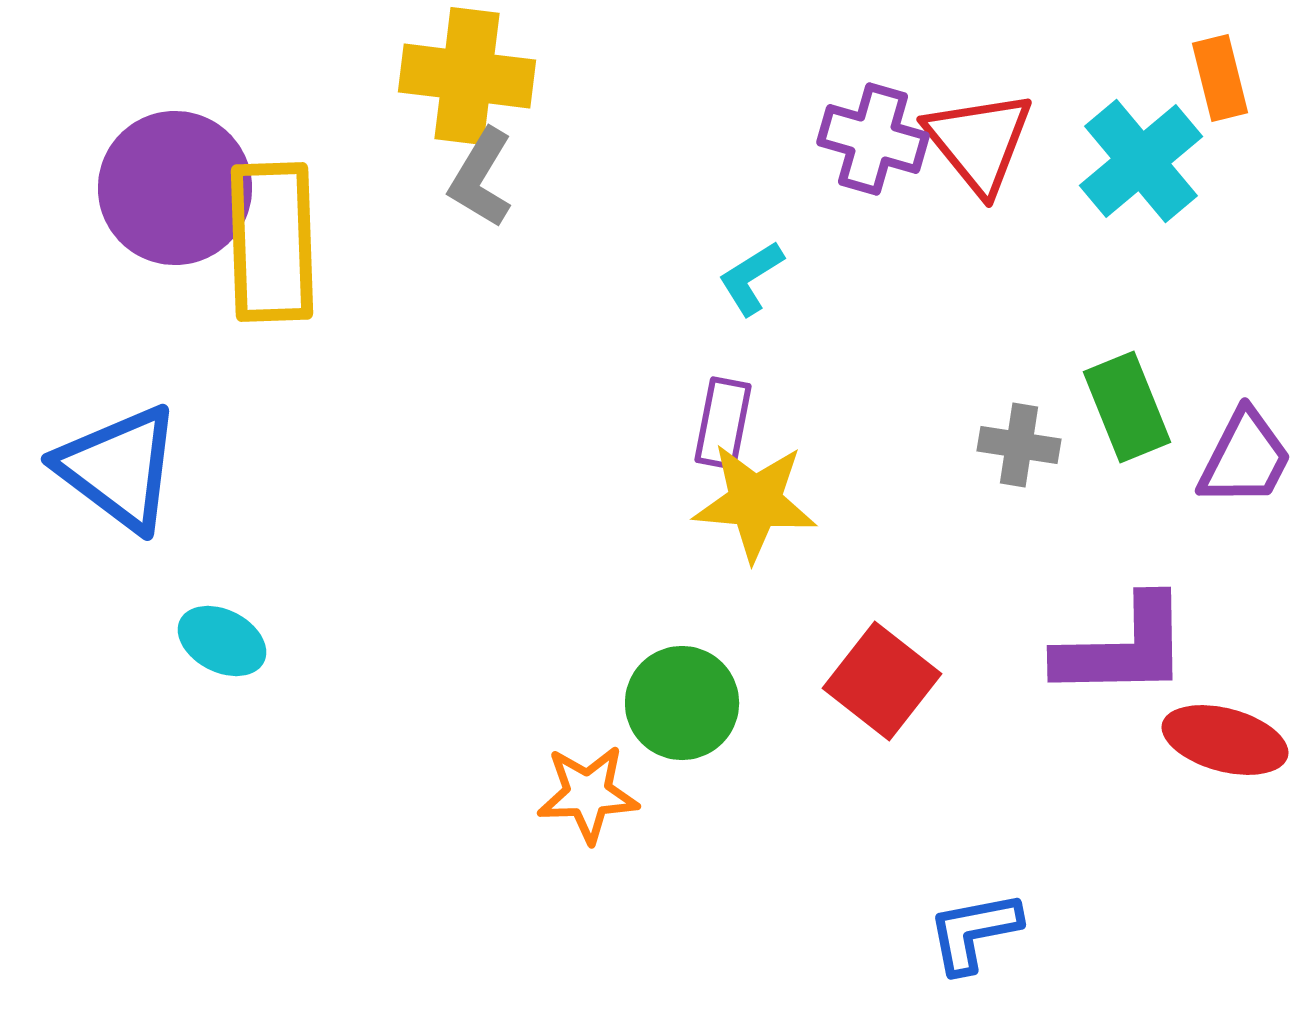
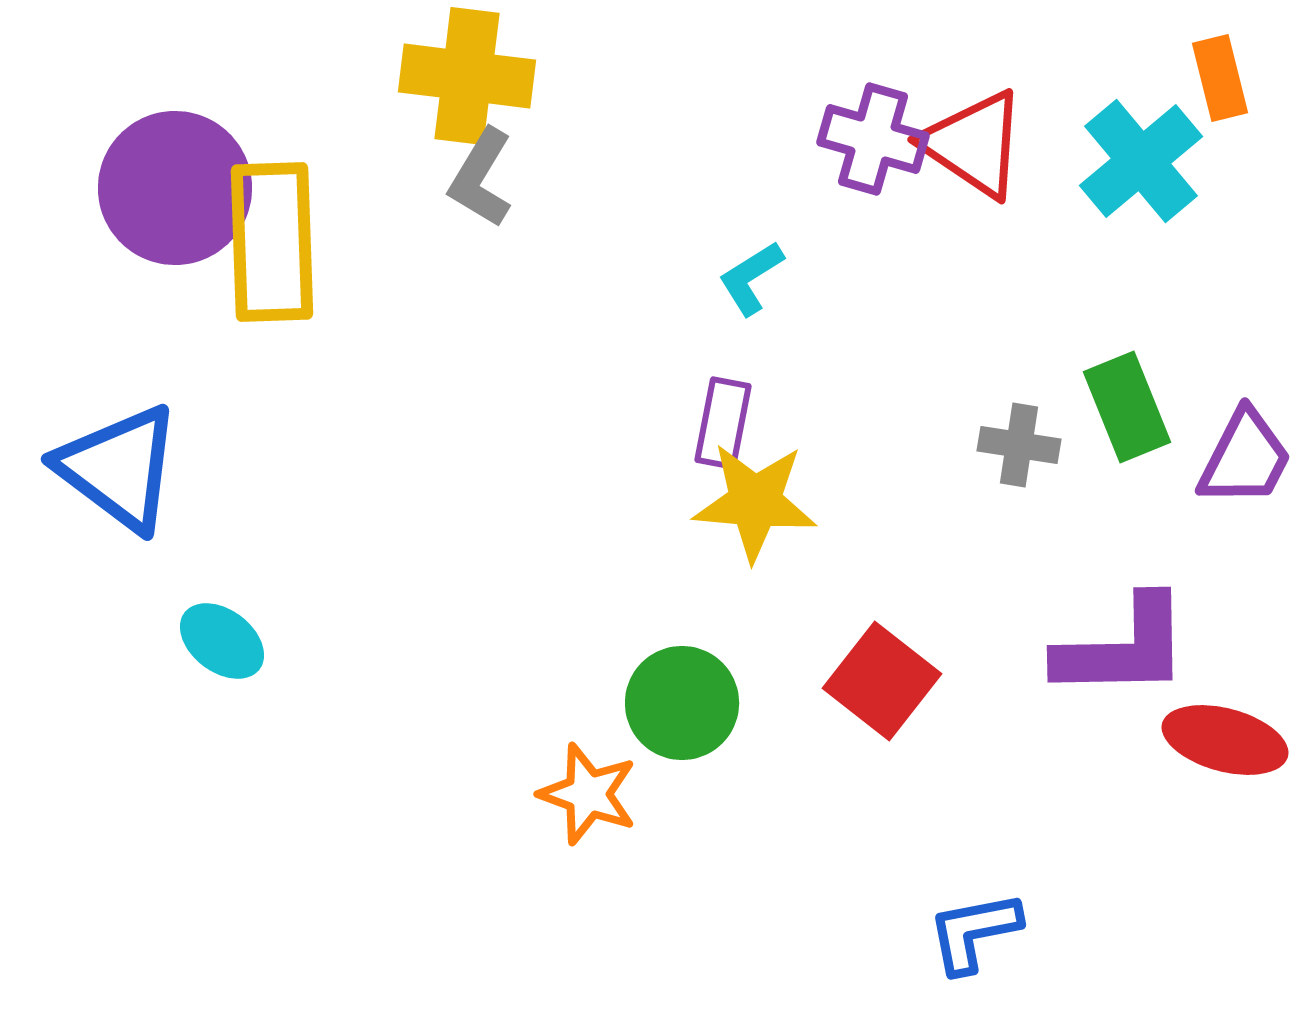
red triangle: moved 5 px left, 2 px down; rotated 17 degrees counterclockwise
cyan ellipse: rotated 10 degrees clockwise
orange star: rotated 22 degrees clockwise
